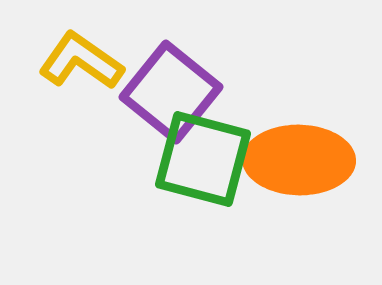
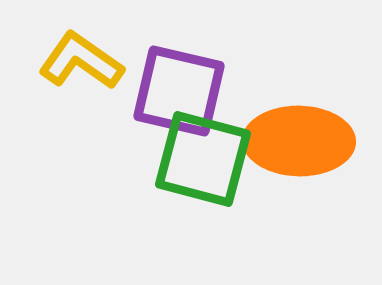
purple square: moved 8 px right, 1 px up; rotated 26 degrees counterclockwise
orange ellipse: moved 19 px up
